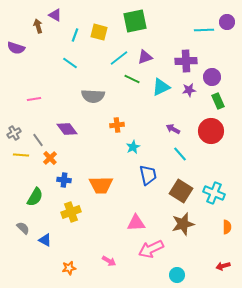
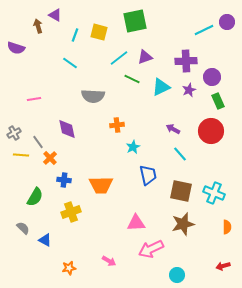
cyan line at (204, 30): rotated 24 degrees counterclockwise
purple star at (189, 90): rotated 16 degrees counterclockwise
purple diamond at (67, 129): rotated 25 degrees clockwise
gray line at (38, 140): moved 2 px down
brown square at (181, 191): rotated 20 degrees counterclockwise
